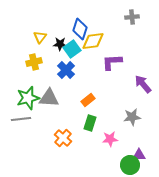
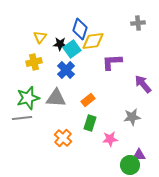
gray cross: moved 6 px right, 6 px down
gray triangle: moved 7 px right
gray line: moved 1 px right, 1 px up
